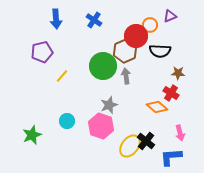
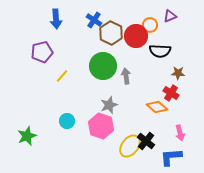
brown hexagon: moved 14 px left, 18 px up; rotated 10 degrees counterclockwise
green star: moved 5 px left, 1 px down
